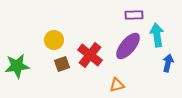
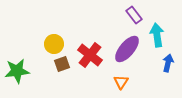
purple rectangle: rotated 54 degrees clockwise
yellow circle: moved 4 px down
purple ellipse: moved 1 px left, 3 px down
green star: moved 5 px down
orange triangle: moved 4 px right, 3 px up; rotated 42 degrees counterclockwise
